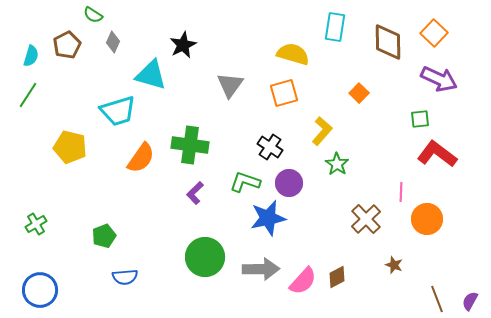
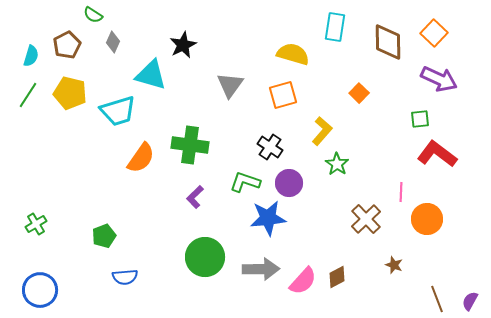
orange square at (284, 93): moved 1 px left, 2 px down
yellow pentagon at (70, 147): moved 54 px up
purple L-shape at (195, 193): moved 4 px down
blue star at (268, 218): rotated 6 degrees clockwise
